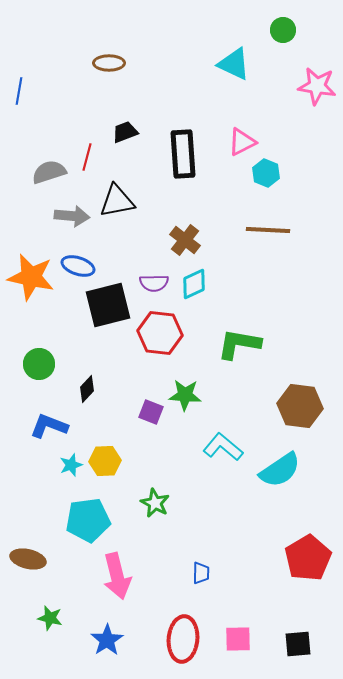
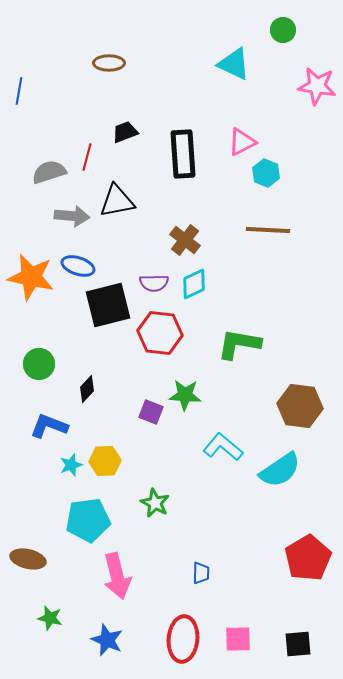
blue star at (107, 640): rotated 16 degrees counterclockwise
